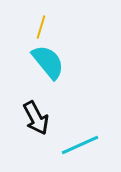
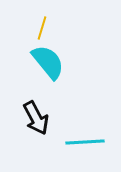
yellow line: moved 1 px right, 1 px down
cyan line: moved 5 px right, 3 px up; rotated 21 degrees clockwise
